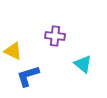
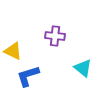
cyan triangle: moved 4 px down
